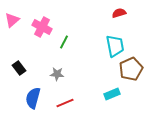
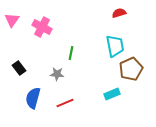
pink triangle: rotated 14 degrees counterclockwise
green line: moved 7 px right, 11 px down; rotated 16 degrees counterclockwise
